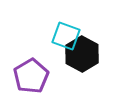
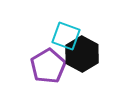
purple pentagon: moved 17 px right, 10 px up
